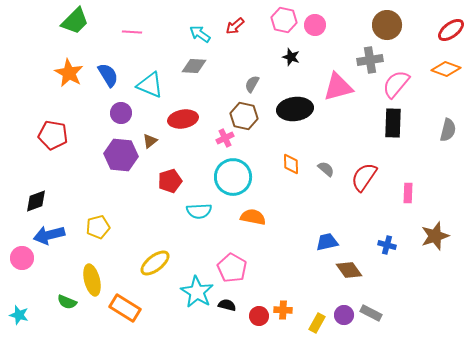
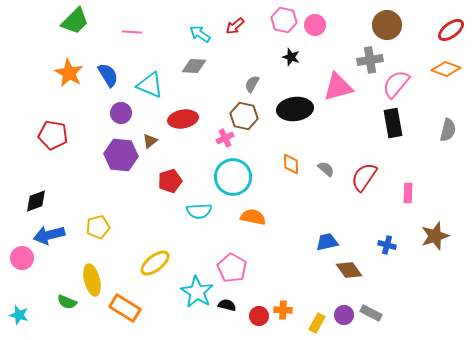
black rectangle at (393, 123): rotated 12 degrees counterclockwise
